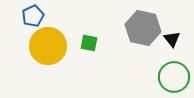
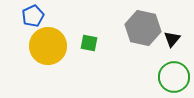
black triangle: rotated 18 degrees clockwise
